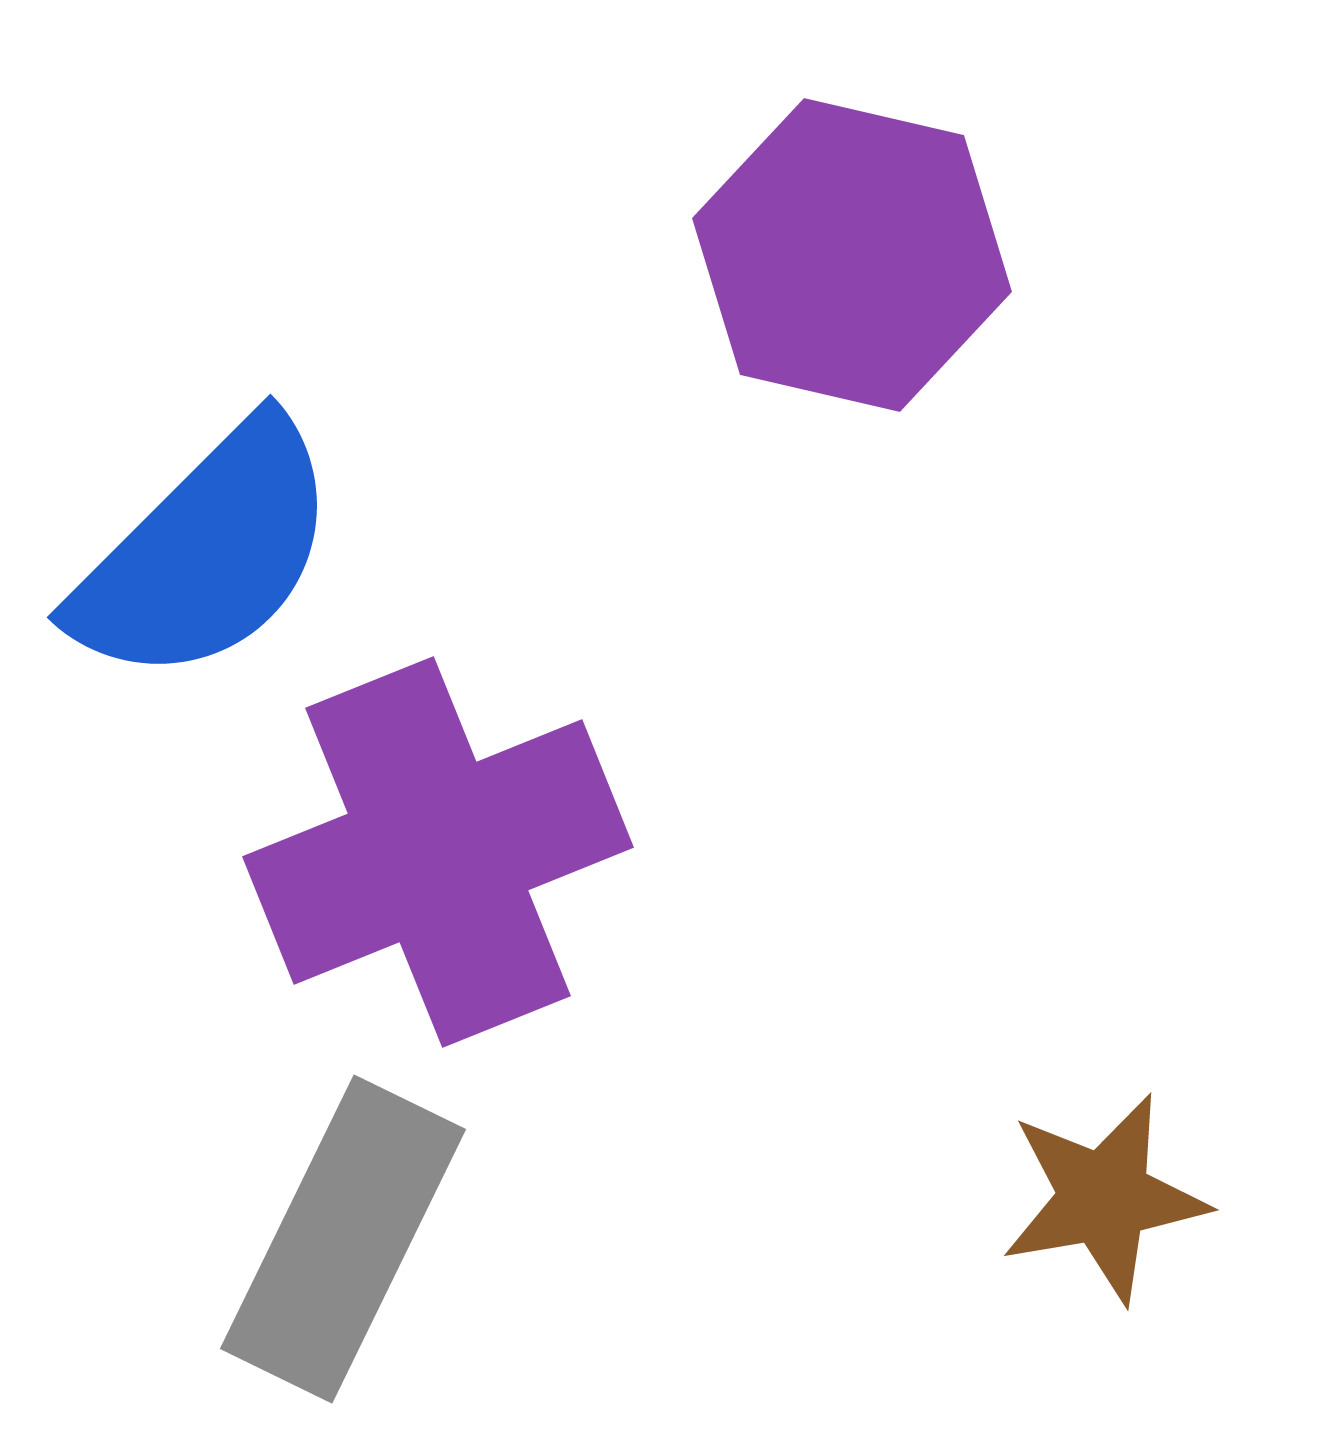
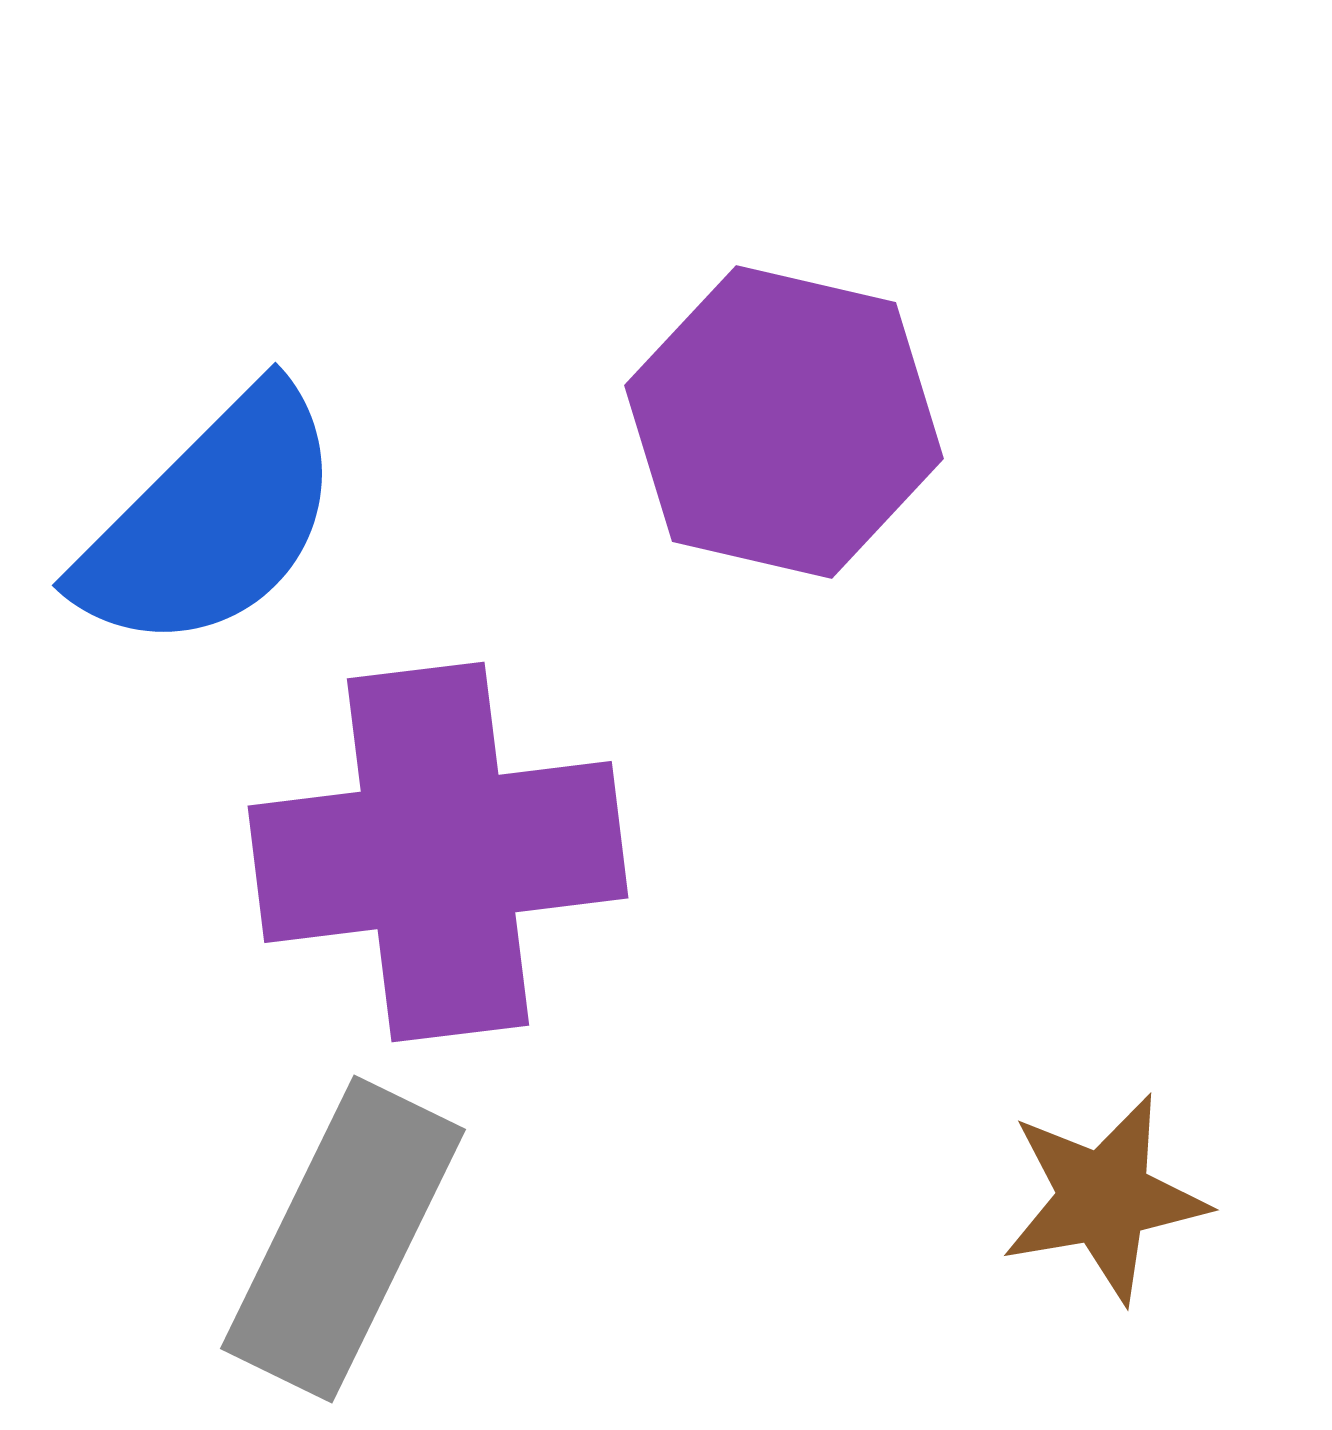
purple hexagon: moved 68 px left, 167 px down
blue semicircle: moved 5 px right, 32 px up
purple cross: rotated 15 degrees clockwise
